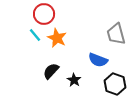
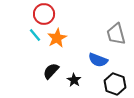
orange star: rotated 18 degrees clockwise
